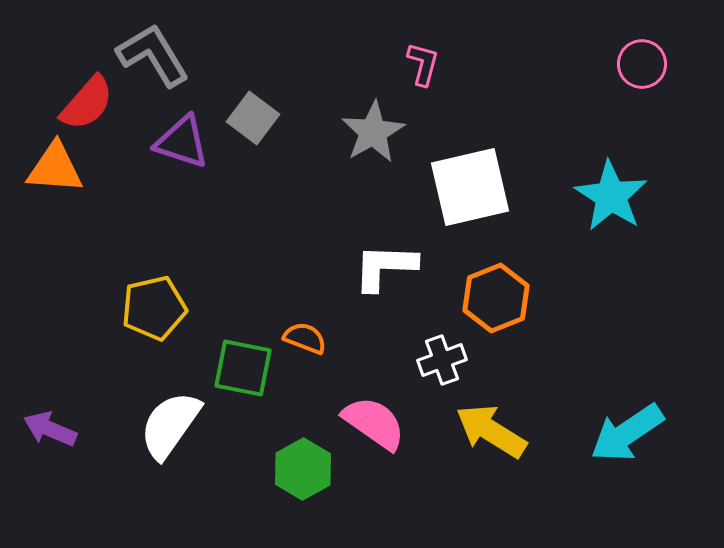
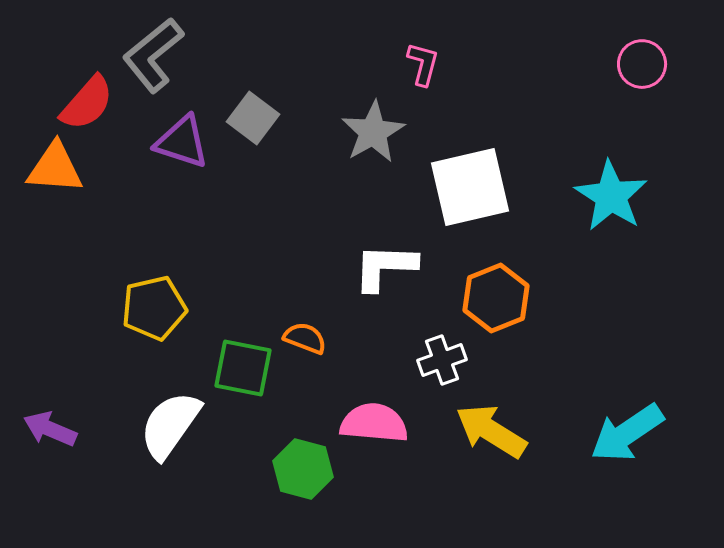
gray L-shape: rotated 98 degrees counterclockwise
pink semicircle: rotated 30 degrees counterclockwise
green hexagon: rotated 16 degrees counterclockwise
